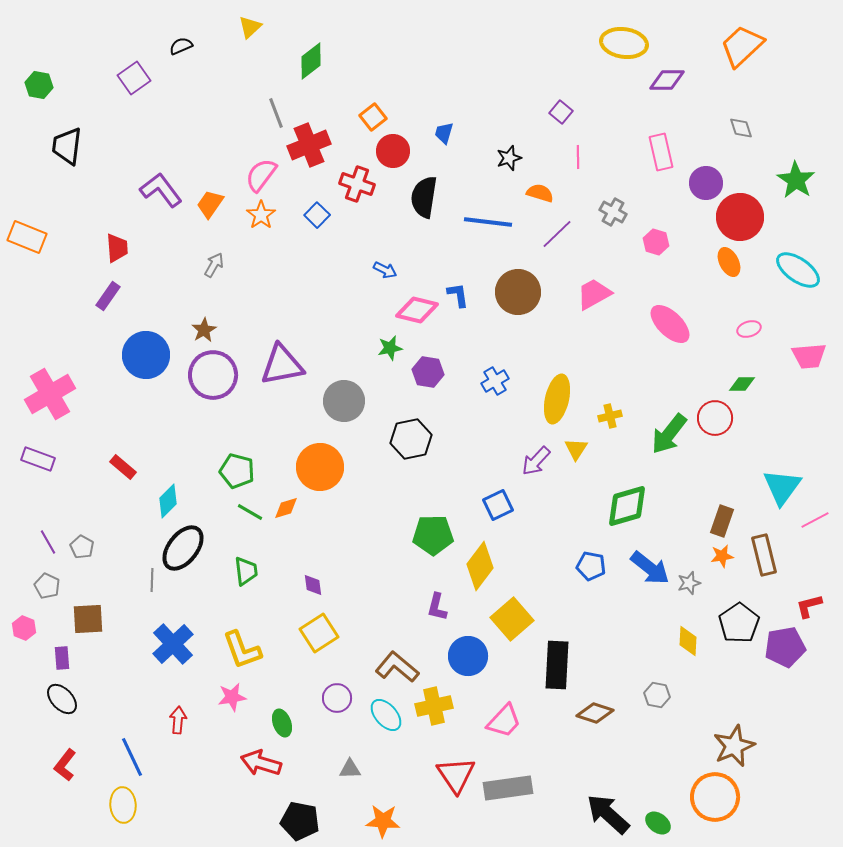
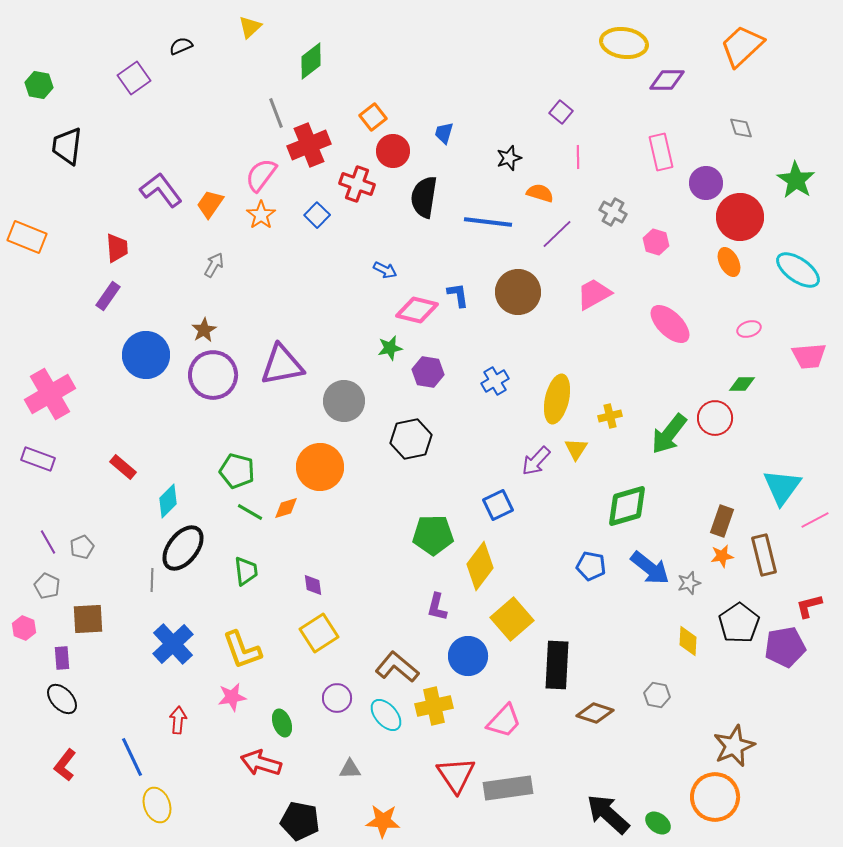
gray pentagon at (82, 547): rotated 20 degrees clockwise
yellow ellipse at (123, 805): moved 34 px right; rotated 16 degrees counterclockwise
